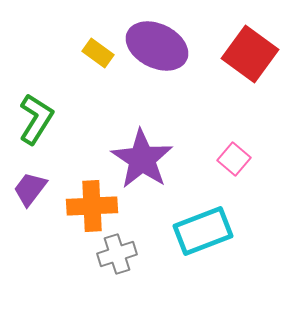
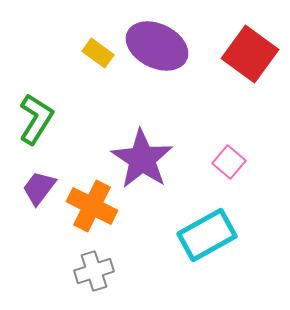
pink square: moved 5 px left, 3 px down
purple trapezoid: moved 9 px right, 1 px up
orange cross: rotated 30 degrees clockwise
cyan rectangle: moved 4 px right, 4 px down; rotated 8 degrees counterclockwise
gray cross: moved 23 px left, 17 px down
